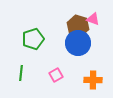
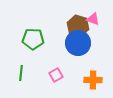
green pentagon: rotated 20 degrees clockwise
